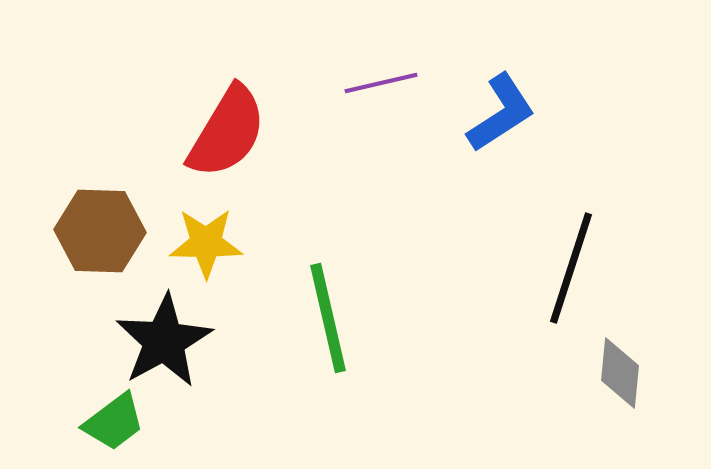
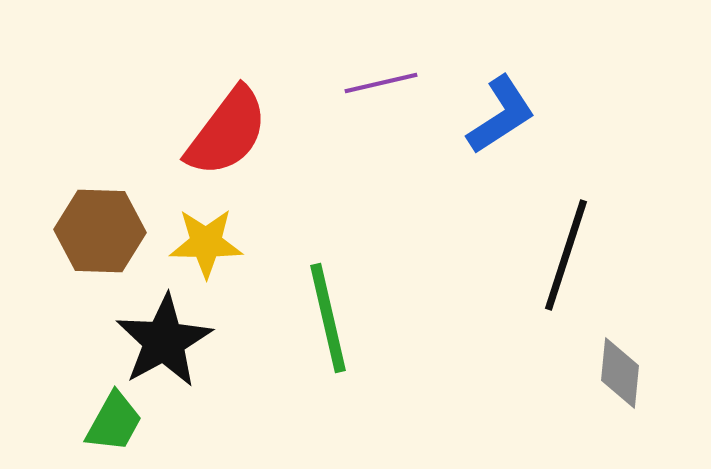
blue L-shape: moved 2 px down
red semicircle: rotated 6 degrees clockwise
black line: moved 5 px left, 13 px up
green trapezoid: rotated 24 degrees counterclockwise
